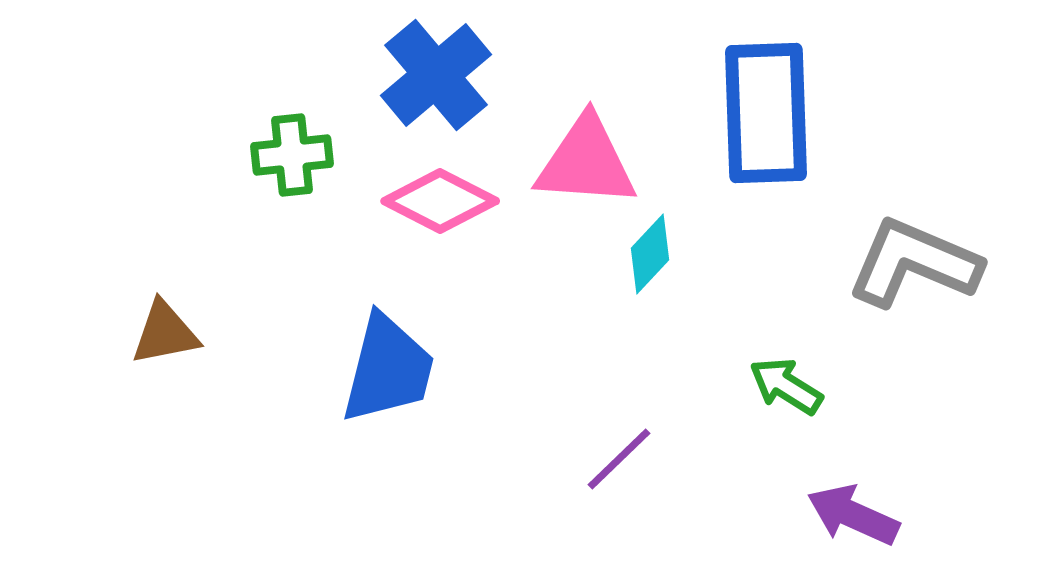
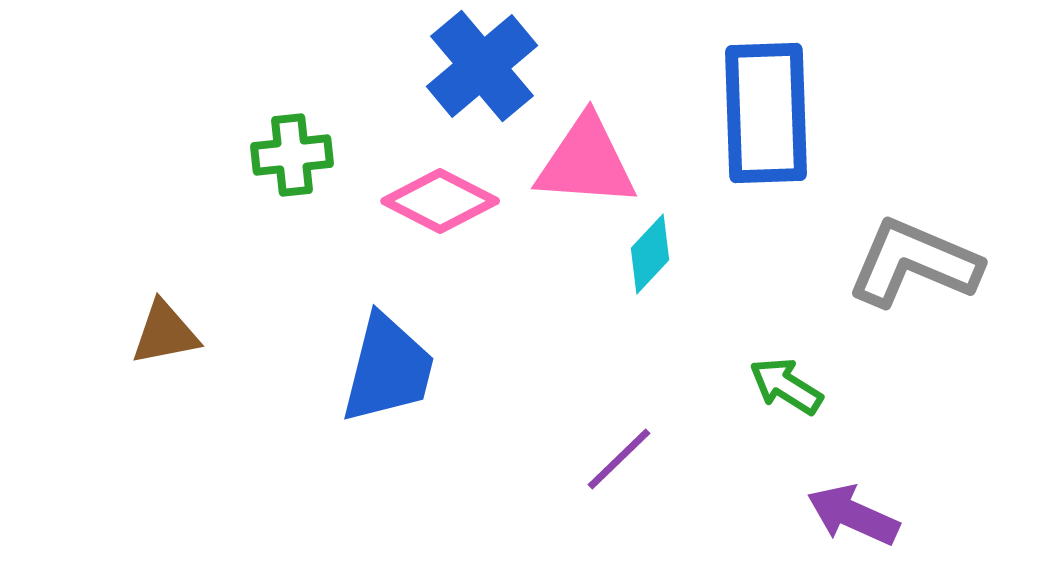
blue cross: moved 46 px right, 9 px up
